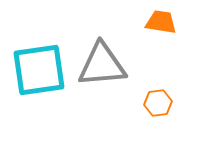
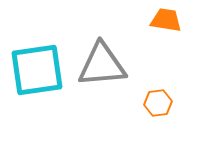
orange trapezoid: moved 5 px right, 2 px up
cyan square: moved 2 px left
